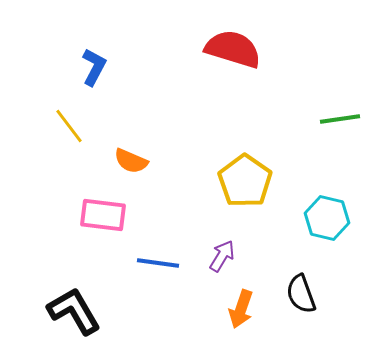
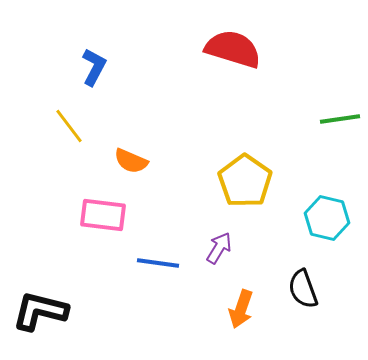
purple arrow: moved 3 px left, 8 px up
black semicircle: moved 2 px right, 5 px up
black L-shape: moved 34 px left; rotated 46 degrees counterclockwise
